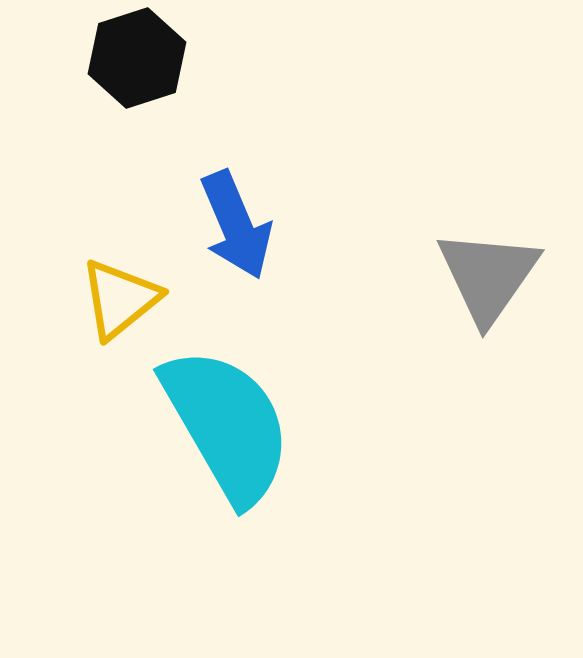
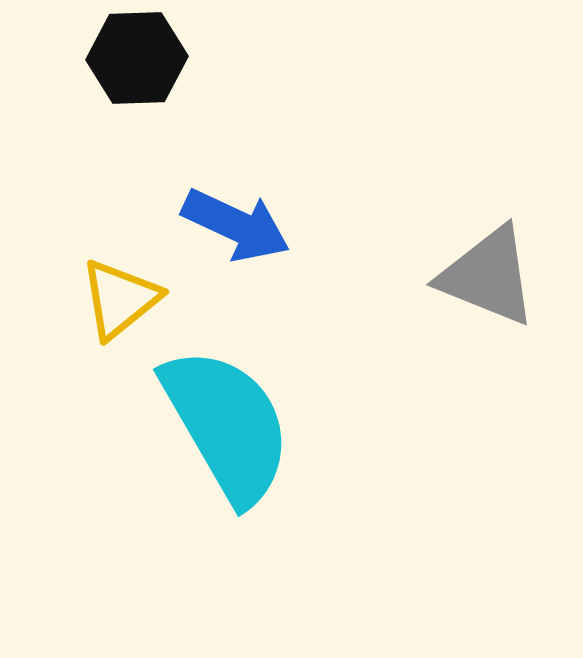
black hexagon: rotated 16 degrees clockwise
blue arrow: rotated 42 degrees counterclockwise
gray triangle: rotated 43 degrees counterclockwise
